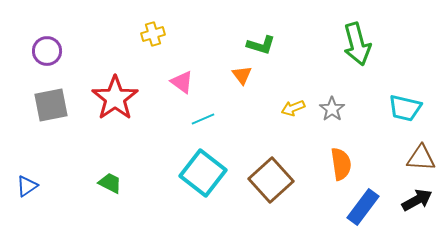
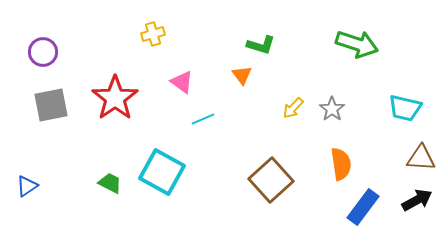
green arrow: rotated 57 degrees counterclockwise
purple circle: moved 4 px left, 1 px down
yellow arrow: rotated 25 degrees counterclockwise
cyan square: moved 41 px left, 1 px up; rotated 9 degrees counterclockwise
